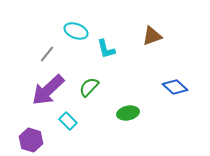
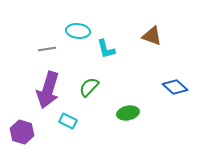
cyan ellipse: moved 2 px right; rotated 15 degrees counterclockwise
brown triangle: rotated 40 degrees clockwise
gray line: moved 5 px up; rotated 42 degrees clockwise
purple arrow: rotated 30 degrees counterclockwise
cyan rectangle: rotated 18 degrees counterclockwise
purple hexagon: moved 9 px left, 8 px up
